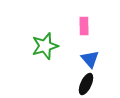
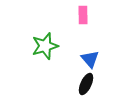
pink rectangle: moved 1 px left, 11 px up
